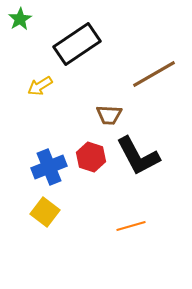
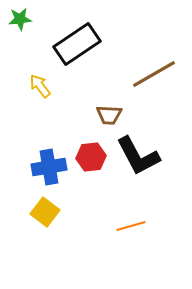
green star: rotated 25 degrees clockwise
yellow arrow: rotated 85 degrees clockwise
red hexagon: rotated 24 degrees counterclockwise
blue cross: rotated 12 degrees clockwise
